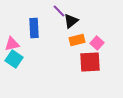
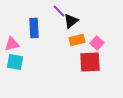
cyan square: moved 1 px right, 3 px down; rotated 24 degrees counterclockwise
